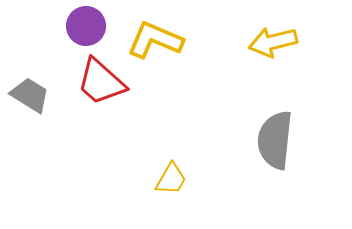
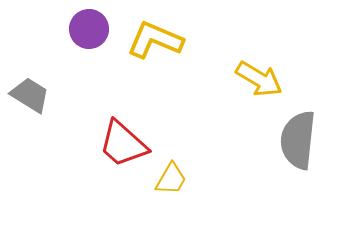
purple circle: moved 3 px right, 3 px down
yellow arrow: moved 14 px left, 37 px down; rotated 135 degrees counterclockwise
red trapezoid: moved 22 px right, 62 px down
gray semicircle: moved 23 px right
